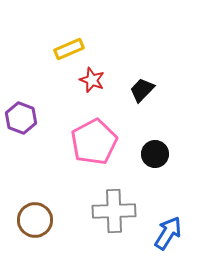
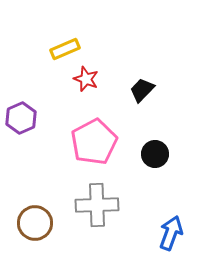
yellow rectangle: moved 4 px left
red star: moved 6 px left, 1 px up
purple hexagon: rotated 16 degrees clockwise
gray cross: moved 17 px left, 6 px up
brown circle: moved 3 px down
blue arrow: moved 3 px right; rotated 12 degrees counterclockwise
